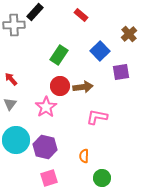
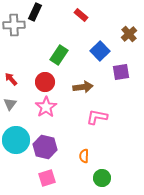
black rectangle: rotated 18 degrees counterclockwise
red circle: moved 15 px left, 4 px up
pink square: moved 2 px left
